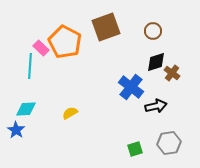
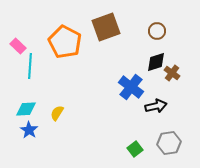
brown circle: moved 4 px right
pink rectangle: moved 23 px left, 2 px up
yellow semicircle: moved 13 px left; rotated 28 degrees counterclockwise
blue star: moved 13 px right
green square: rotated 21 degrees counterclockwise
